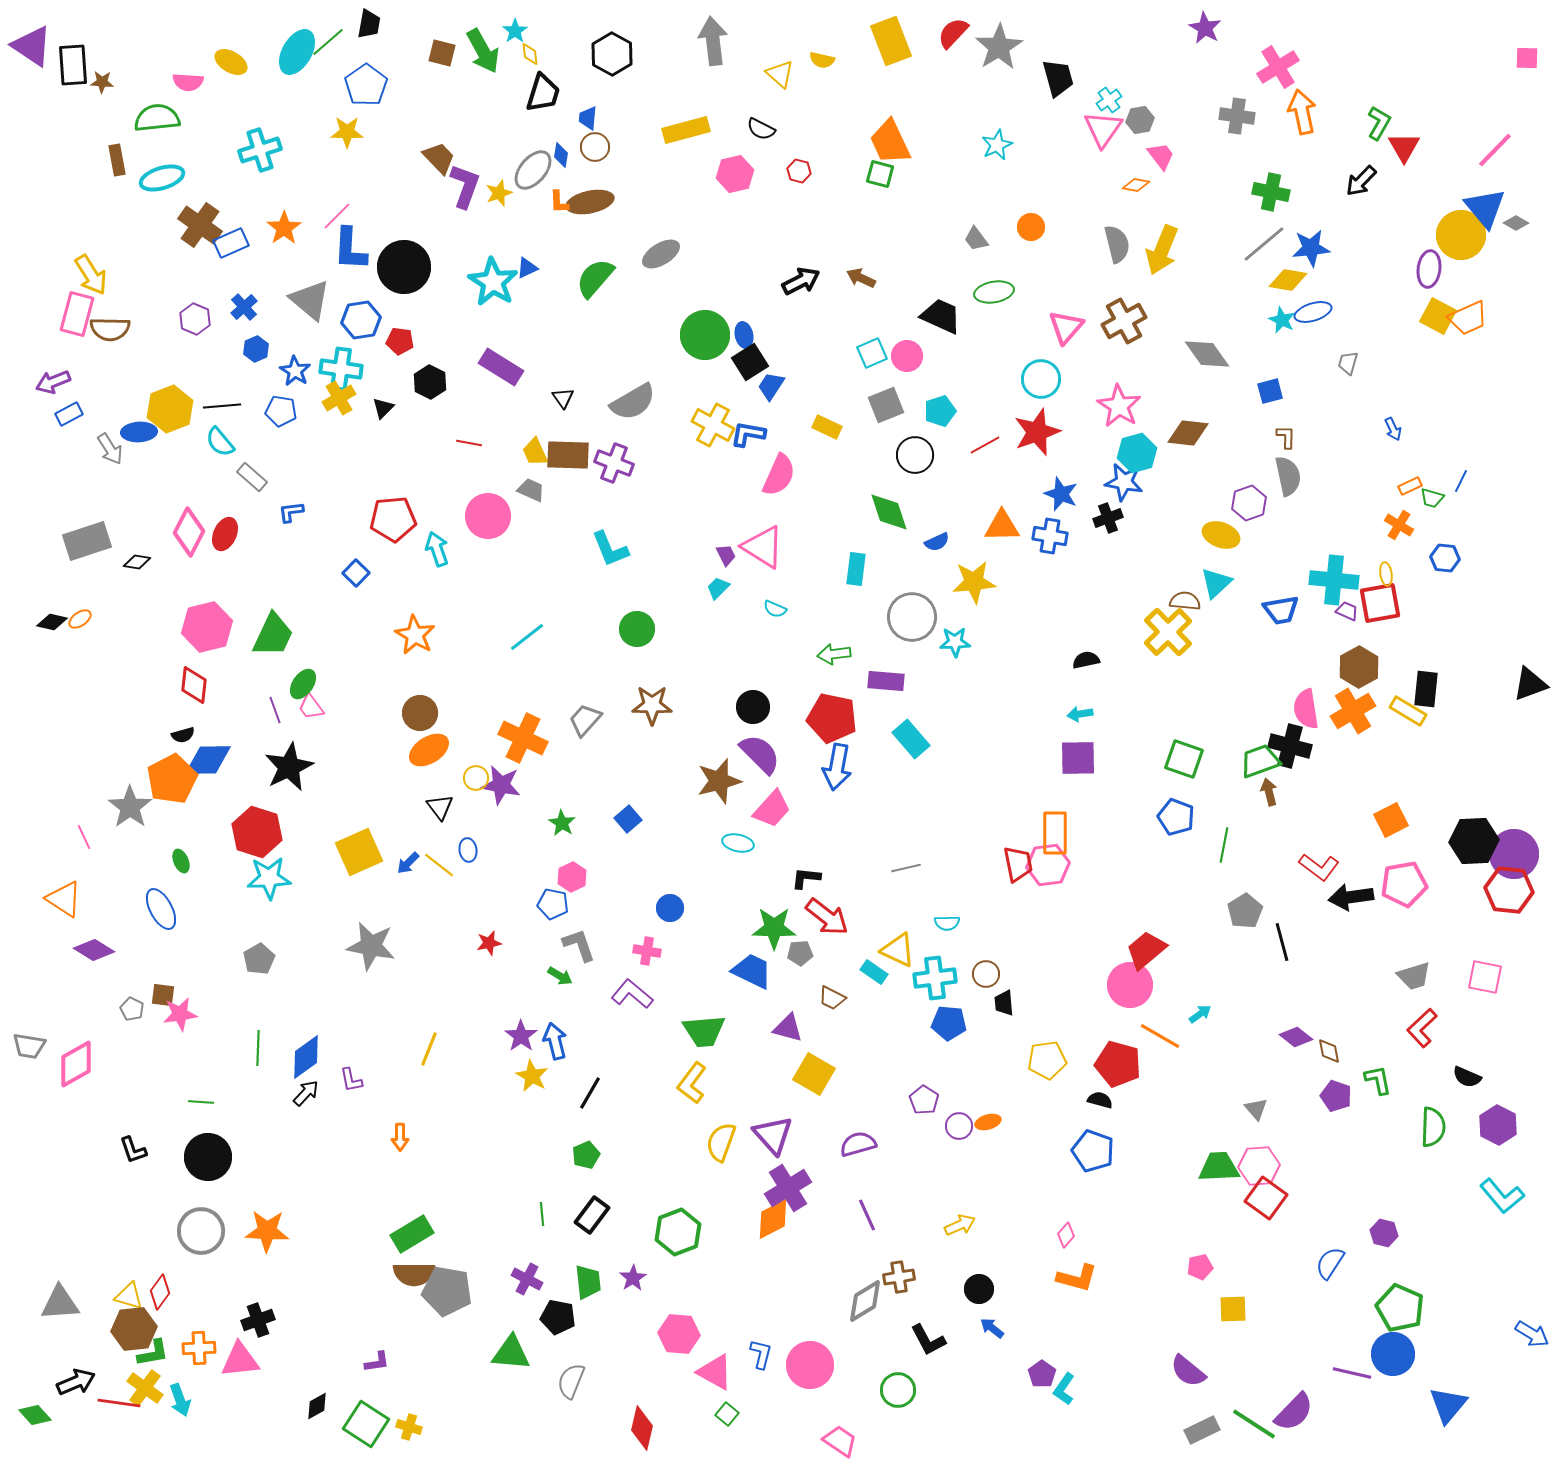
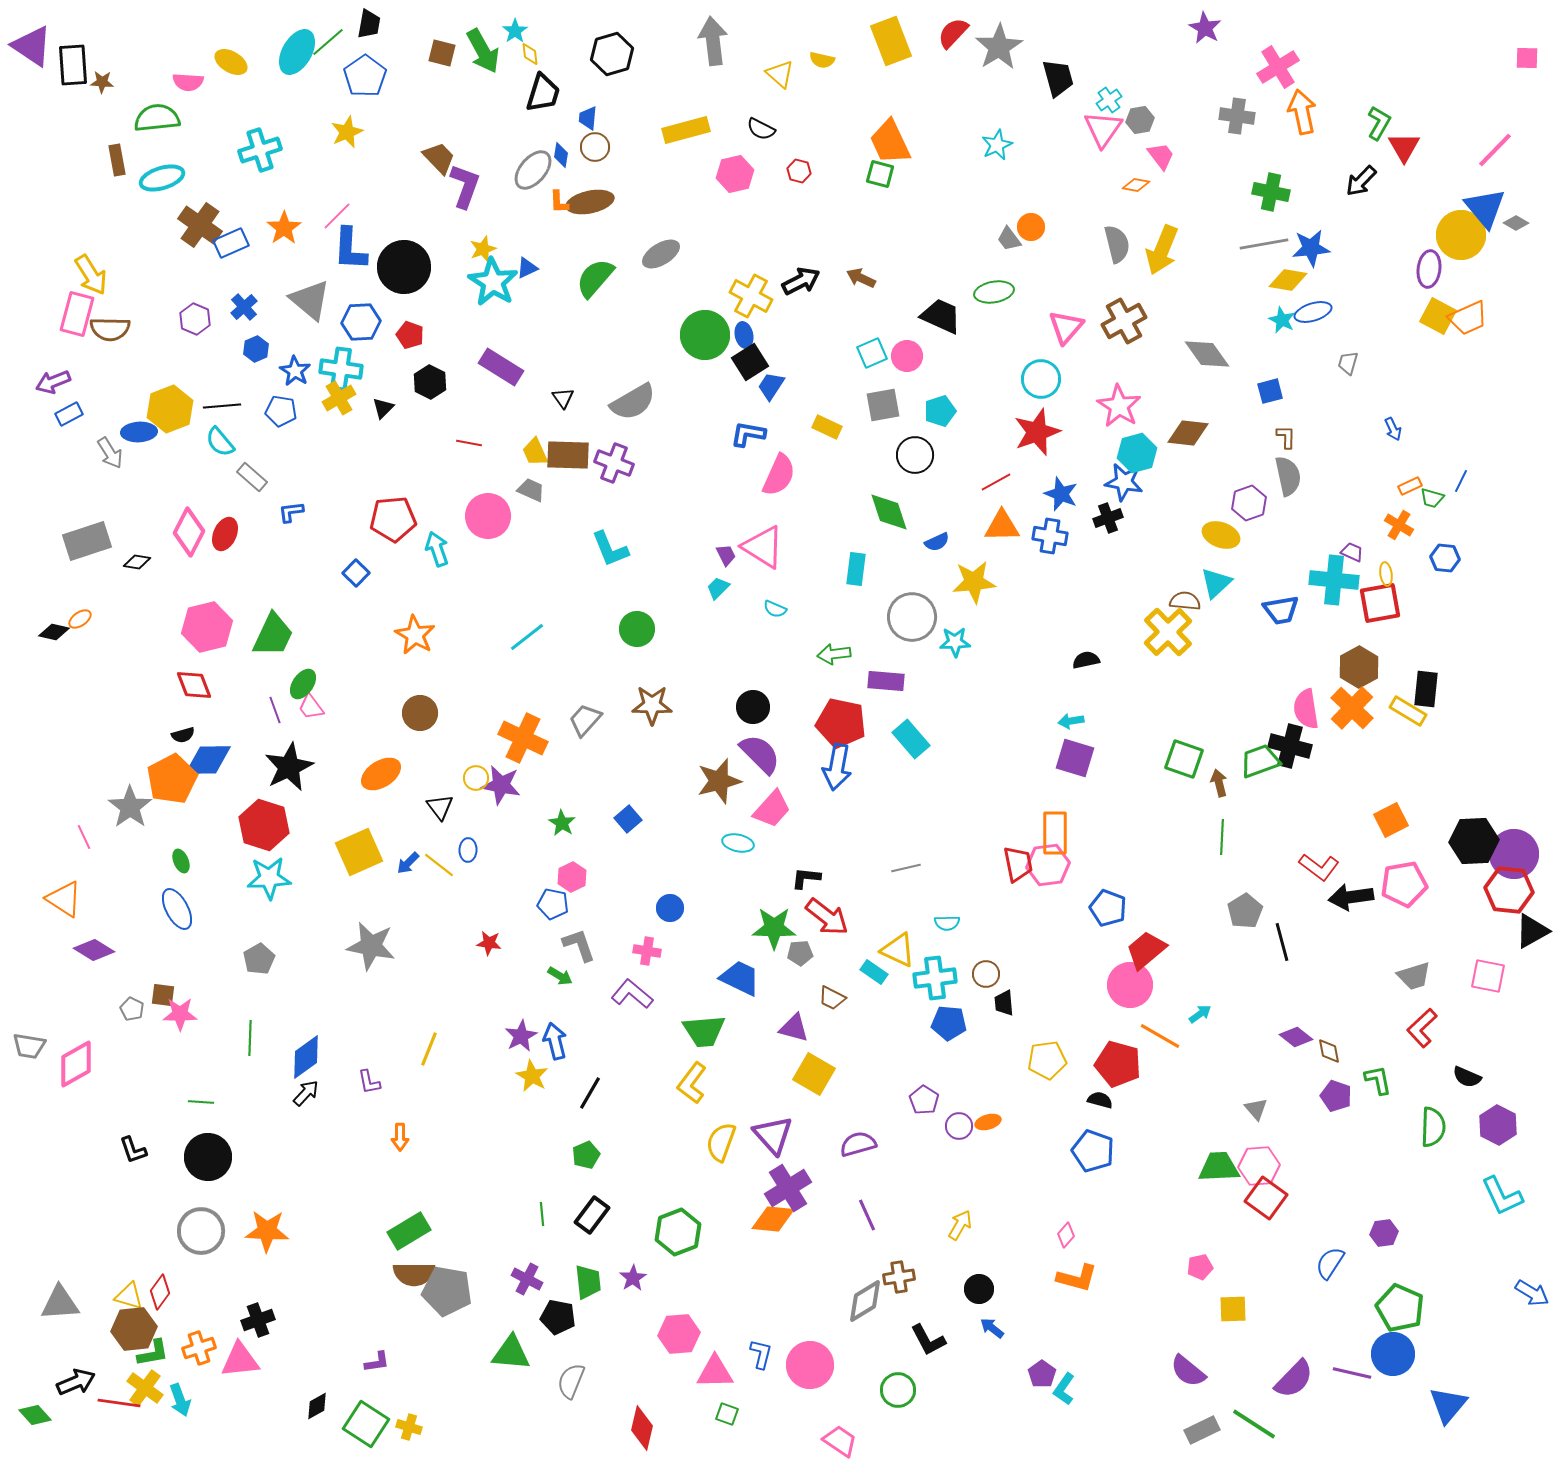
black hexagon at (612, 54): rotated 15 degrees clockwise
blue pentagon at (366, 85): moved 1 px left, 9 px up
yellow star at (347, 132): rotated 24 degrees counterclockwise
yellow star at (499, 193): moved 16 px left, 56 px down
gray trapezoid at (976, 239): moved 33 px right
gray line at (1264, 244): rotated 30 degrees clockwise
blue hexagon at (361, 320): moved 2 px down; rotated 6 degrees clockwise
red pentagon at (400, 341): moved 10 px right, 6 px up; rotated 12 degrees clockwise
gray square at (886, 405): moved 3 px left; rotated 12 degrees clockwise
yellow cross at (713, 425): moved 38 px right, 129 px up
red line at (985, 445): moved 11 px right, 37 px down
gray arrow at (110, 449): moved 4 px down
purple trapezoid at (1347, 611): moved 5 px right, 59 px up
black diamond at (52, 622): moved 2 px right, 10 px down
black triangle at (1530, 684): moved 2 px right, 247 px down; rotated 9 degrees counterclockwise
red diamond at (194, 685): rotated 27 degrees counterclockwise
orange cross at (1353, 711): moved 1 px left, 3 px up; rotated 15 degrees counterclockwise
cyan arrow at (1080, 714): moved 9 px left, 7 px down
red pentagon at (832, 718): moved 9 px right, 5 px down
orange ellipse at (429, 750): moved 48 px left, 24 px down
purple square at (1078, 758): moved 3 px left; rotated 18 degrees clockwise
brown arrow at (1269, 792): moved 50 px left, 9 px up
blue pentagon at (1176, 817): moved 68 px left, 91 px down
red hexagon at (257, 832): moved 7 px right, 7 px up
green line at (1224, 845): moved 2 px left, 8 px up; rotated 8 degrees counterclockwise
blue ellipse at (468, 850): rotated 10 degrees clockwise
blue ellipse at (161, 909): moved 16 px right
red star at (489, 943): rotated 20 degrees clockwise
blue trapezoid at (752, 971): moved 12 px left, 7 px down
pink square at (1485, 977): moved 3 px right, 1 px up
pink star at (180, 1014): rotated 8 degrees clockwise
purple triangle at (788, 1028): moved 6 px right
purple star at (521, 1036): rotated 8 degrees clockwise
green line at (258, 1048): moved 8 px left, 10 px up
purple L-shape at (351, 1080): moved 18 px right, 2 px down
cyan L-shape at (1502, 1196): rotated 15 degrees clockwise
orange diamond at (773, 1219): rotated 33 degrees clockwise
yellow arrow at (960, 1225): rotated 36 degrees counterclockwise
purple hexagon at (1384, 1233): rotated 20 degrees counterclockwise
green rectangle at (412, 1234): moved 3 px left, 3 px up
pink hexagon at (679, 1334): rotated 9 degrees counterclockwise
blue arrow at (1532, 1334): moved 41 px up
orange cross at (199, 1348): rotated 16 degrees counterclockwise
pink triangle at (715, 1372): rotated 30 degrees counterclockwise
purple semicircle at (1294, 1412): moved 33 px up
green square at (727, 1414): rotated 20 degrees counterclockwise
